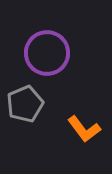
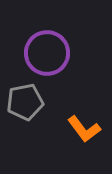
gray pentagon: moved 2 px up; rotated 12 degrees clockwise
